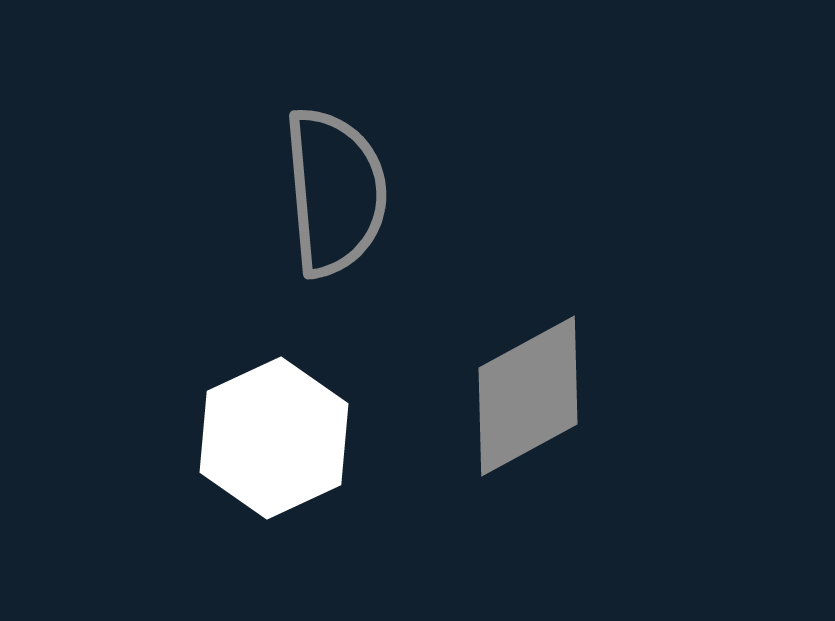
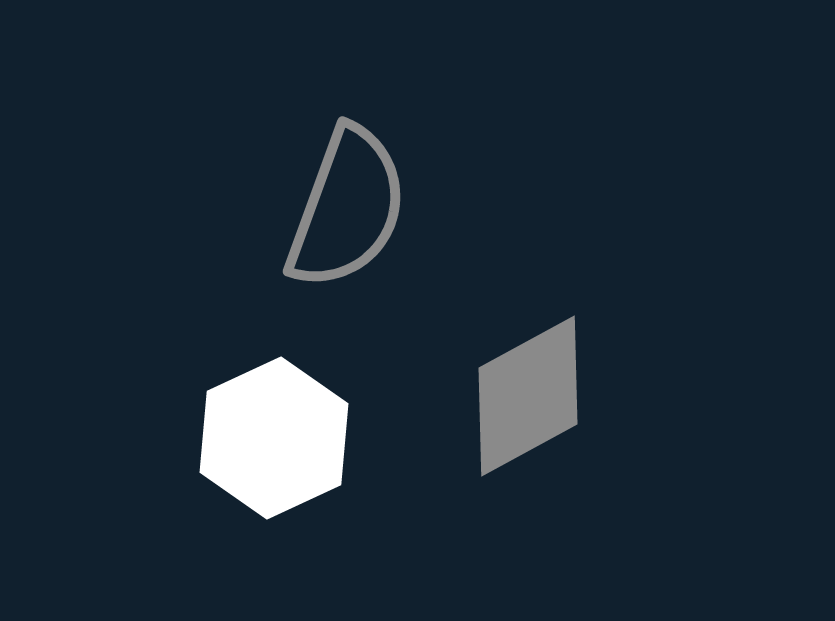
gray semicircle: moved 12 px right, 16 px down; rotated 25 degrees clockwise
